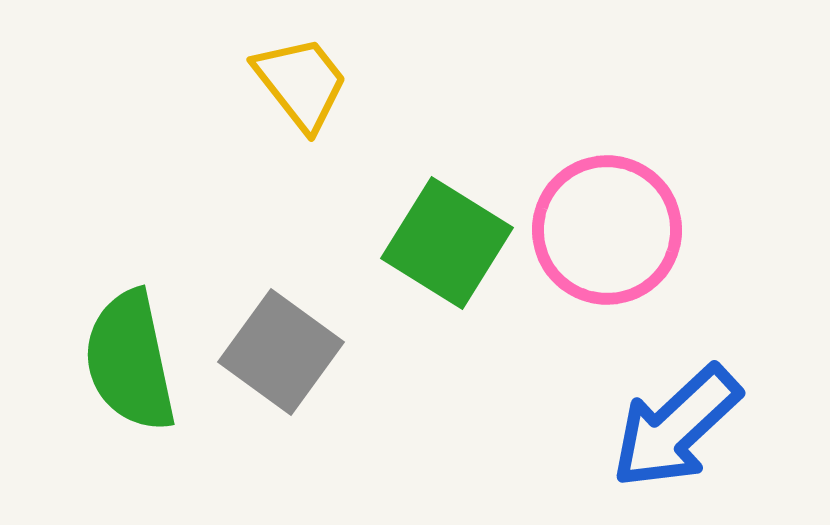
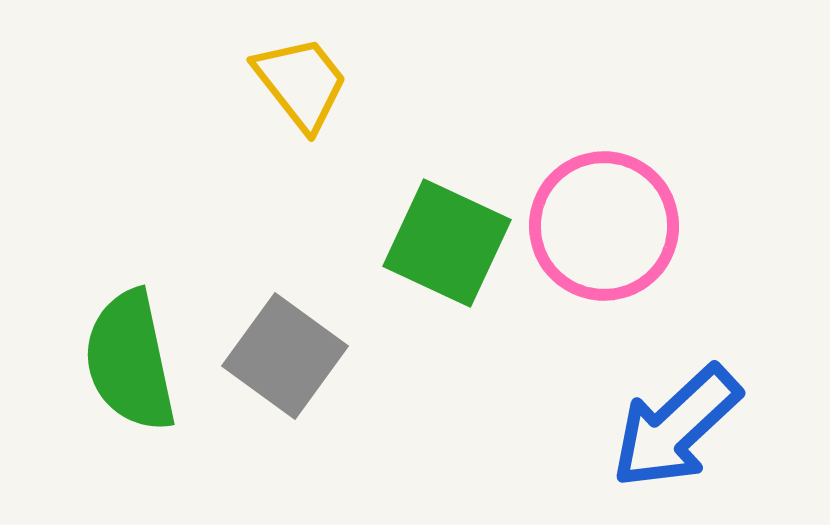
pink circle: moved 3 px left, 4 px up
green square: rotated 7 degrees counterclockwise
gray square: moved 4 px right, 4 px down
